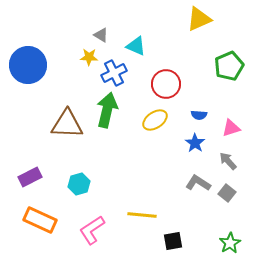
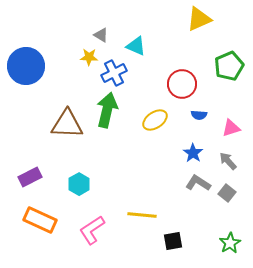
blue circle: moved 2 px left, 1 px down
red circle: moved 16 px right
blue star: moved 2 px left, 10 px down
cyan hexagon: rotated 15 degrees counterclockwise
